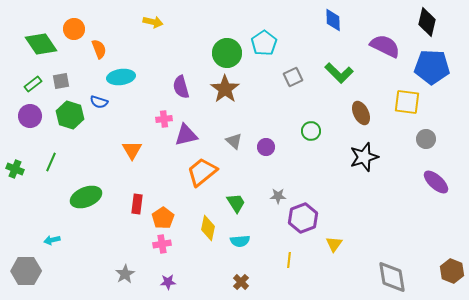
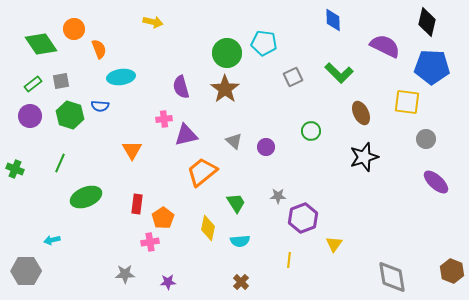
cyan pentagon at (264, 43): rotated 30 degrees counterclockwise
blue semicircle at (99, 102): moved 1 px right, 4 px down; rotated 12 degrees counterclockwise
green line at (51, 162): moved 9 px right, 1 px down
pink cross at (162, 244): moved 12 px left, 2 px up
gray star at (125, 274): rotated 30 degrees clockwise
